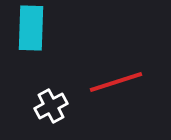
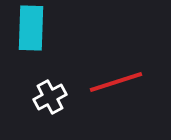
white cross: moved 1 px left, 9 px up
